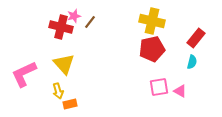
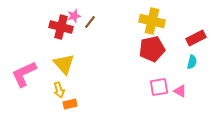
red rectangle: rotated 24 degrees clockwise
yellow arrow: moved 1 px right, 1 px up
